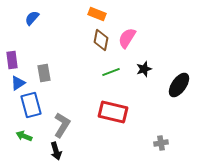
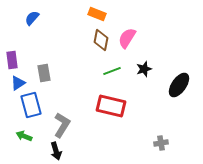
green line: moved 1 px right, 1 px up
red rectangle: moved 2 px left, 6 px up
